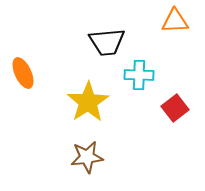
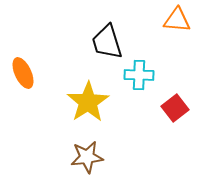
orange triangle: moved 2 px right, 1 px up; rotated 8 degrees clockwise
black trapezoid: rotated 78 degrees clockwise
